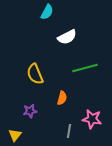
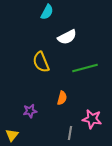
yellow semicircle: moved 6 px right, 12 px up
gray line: moved 1 px right, 2 px down
yellow triangle: moved 3 px left
